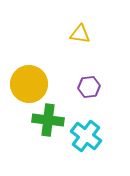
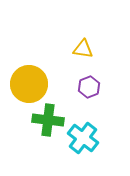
yellow triangle: moved 3 px right, 15 px down
purple hexagon: rotated 15 degrees counterclockwise
cyan cross: moved 3 px left, 2 px down
